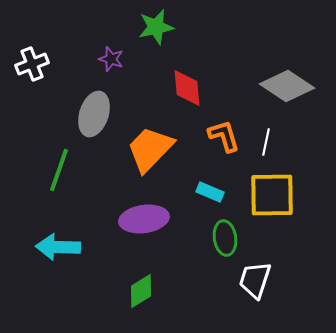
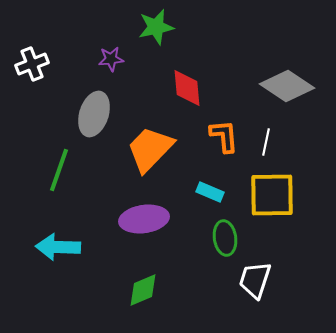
purple star: rotated 25 degrees counterclockwise
orange L-shape: rotated 12 degrees clockwise
green diamond: moved 2 px right, 1 px up; rotated 9 degrees clockwise
